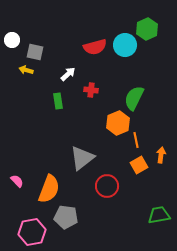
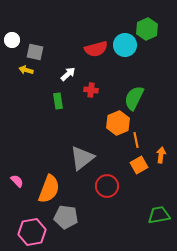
red semicircle: moved 1 px right, 2 px down
